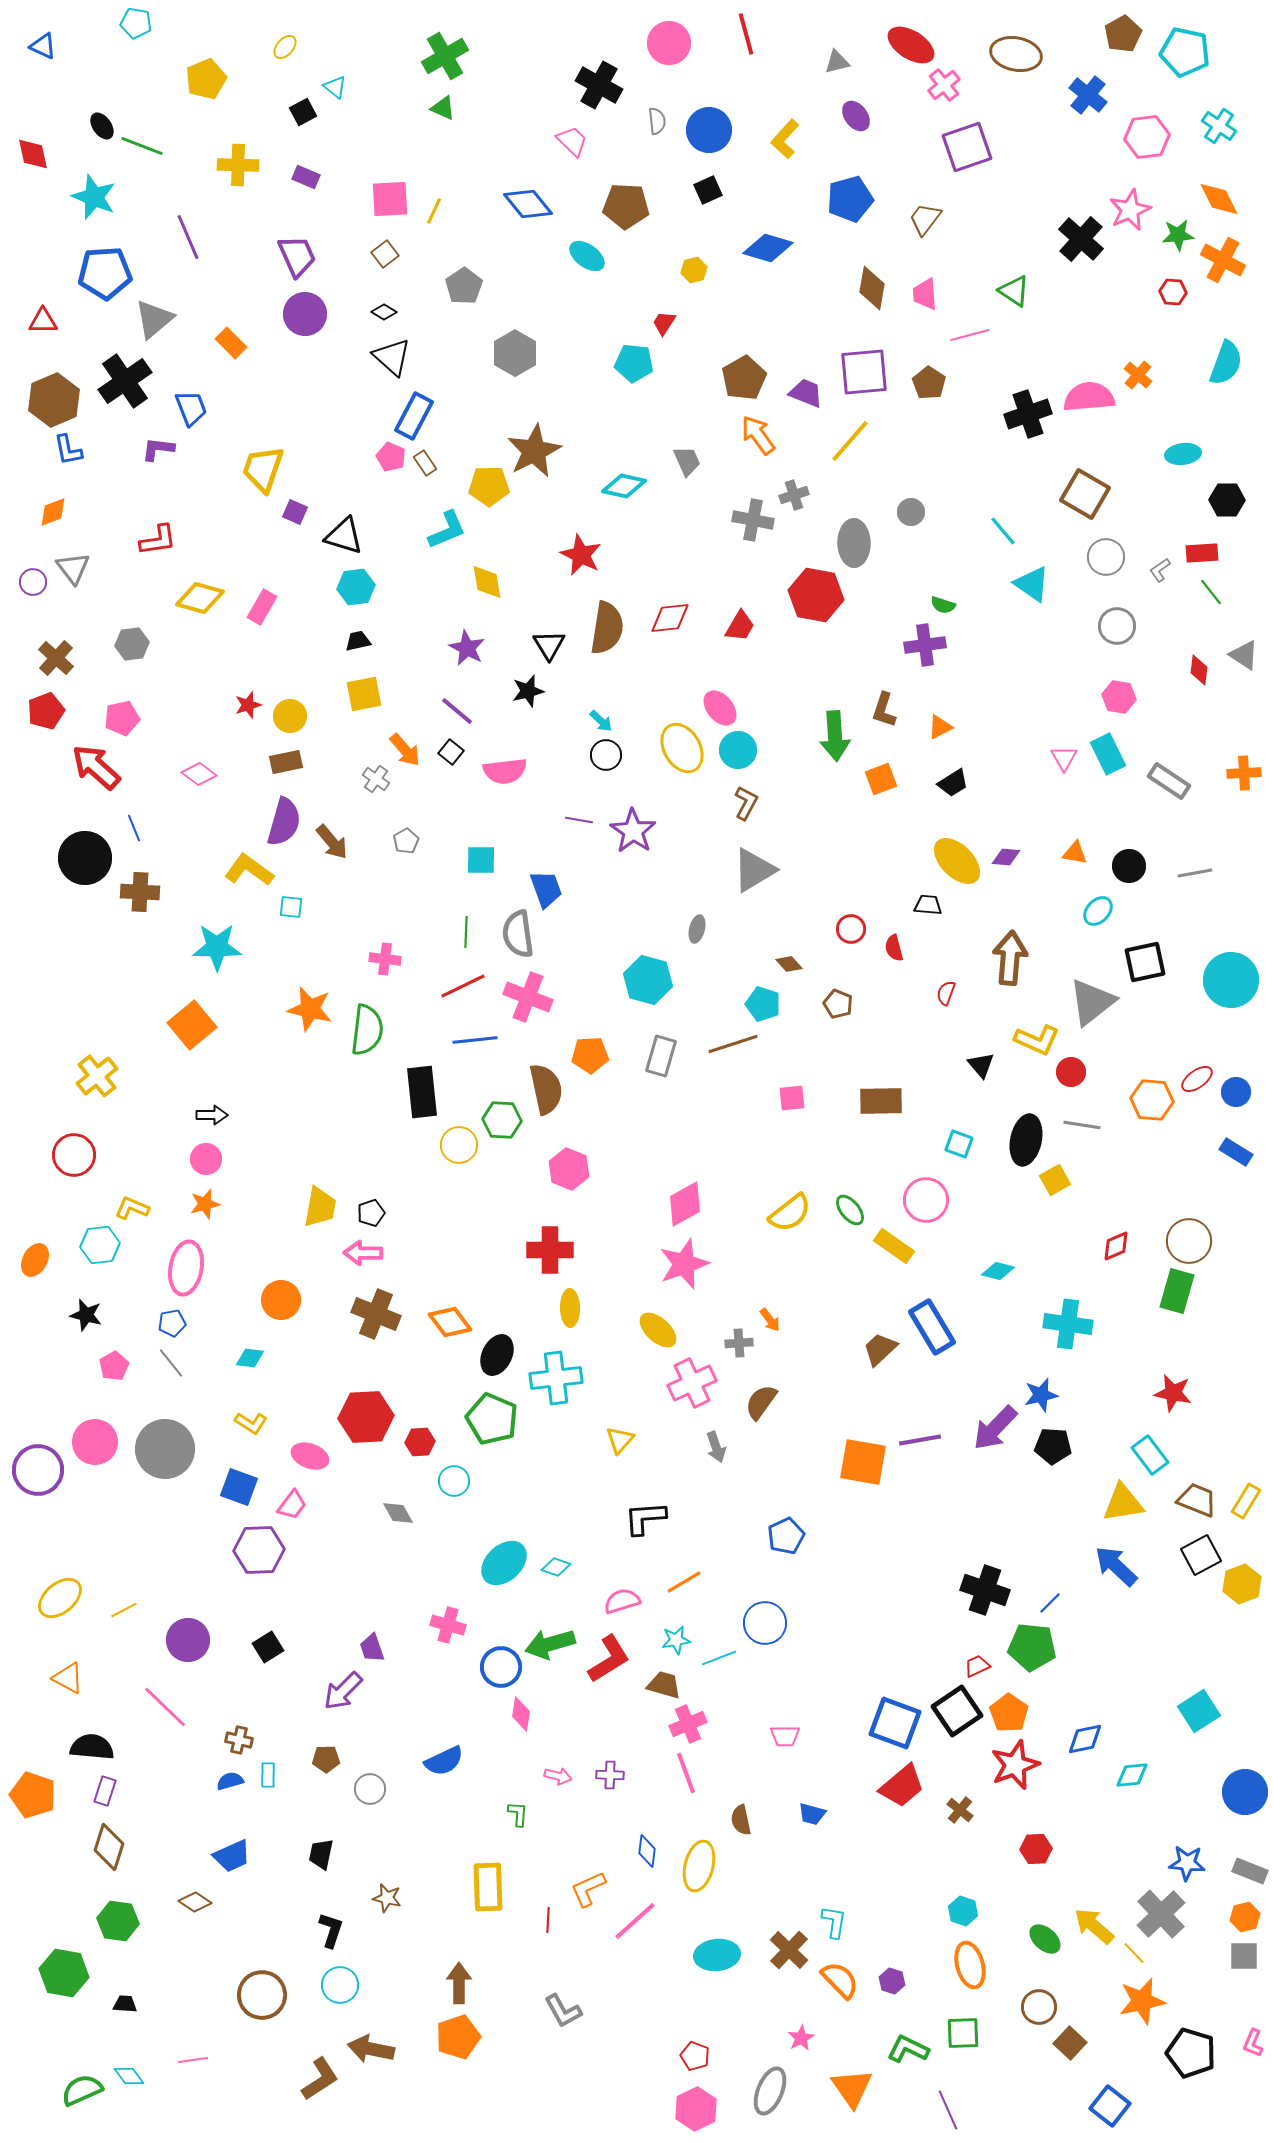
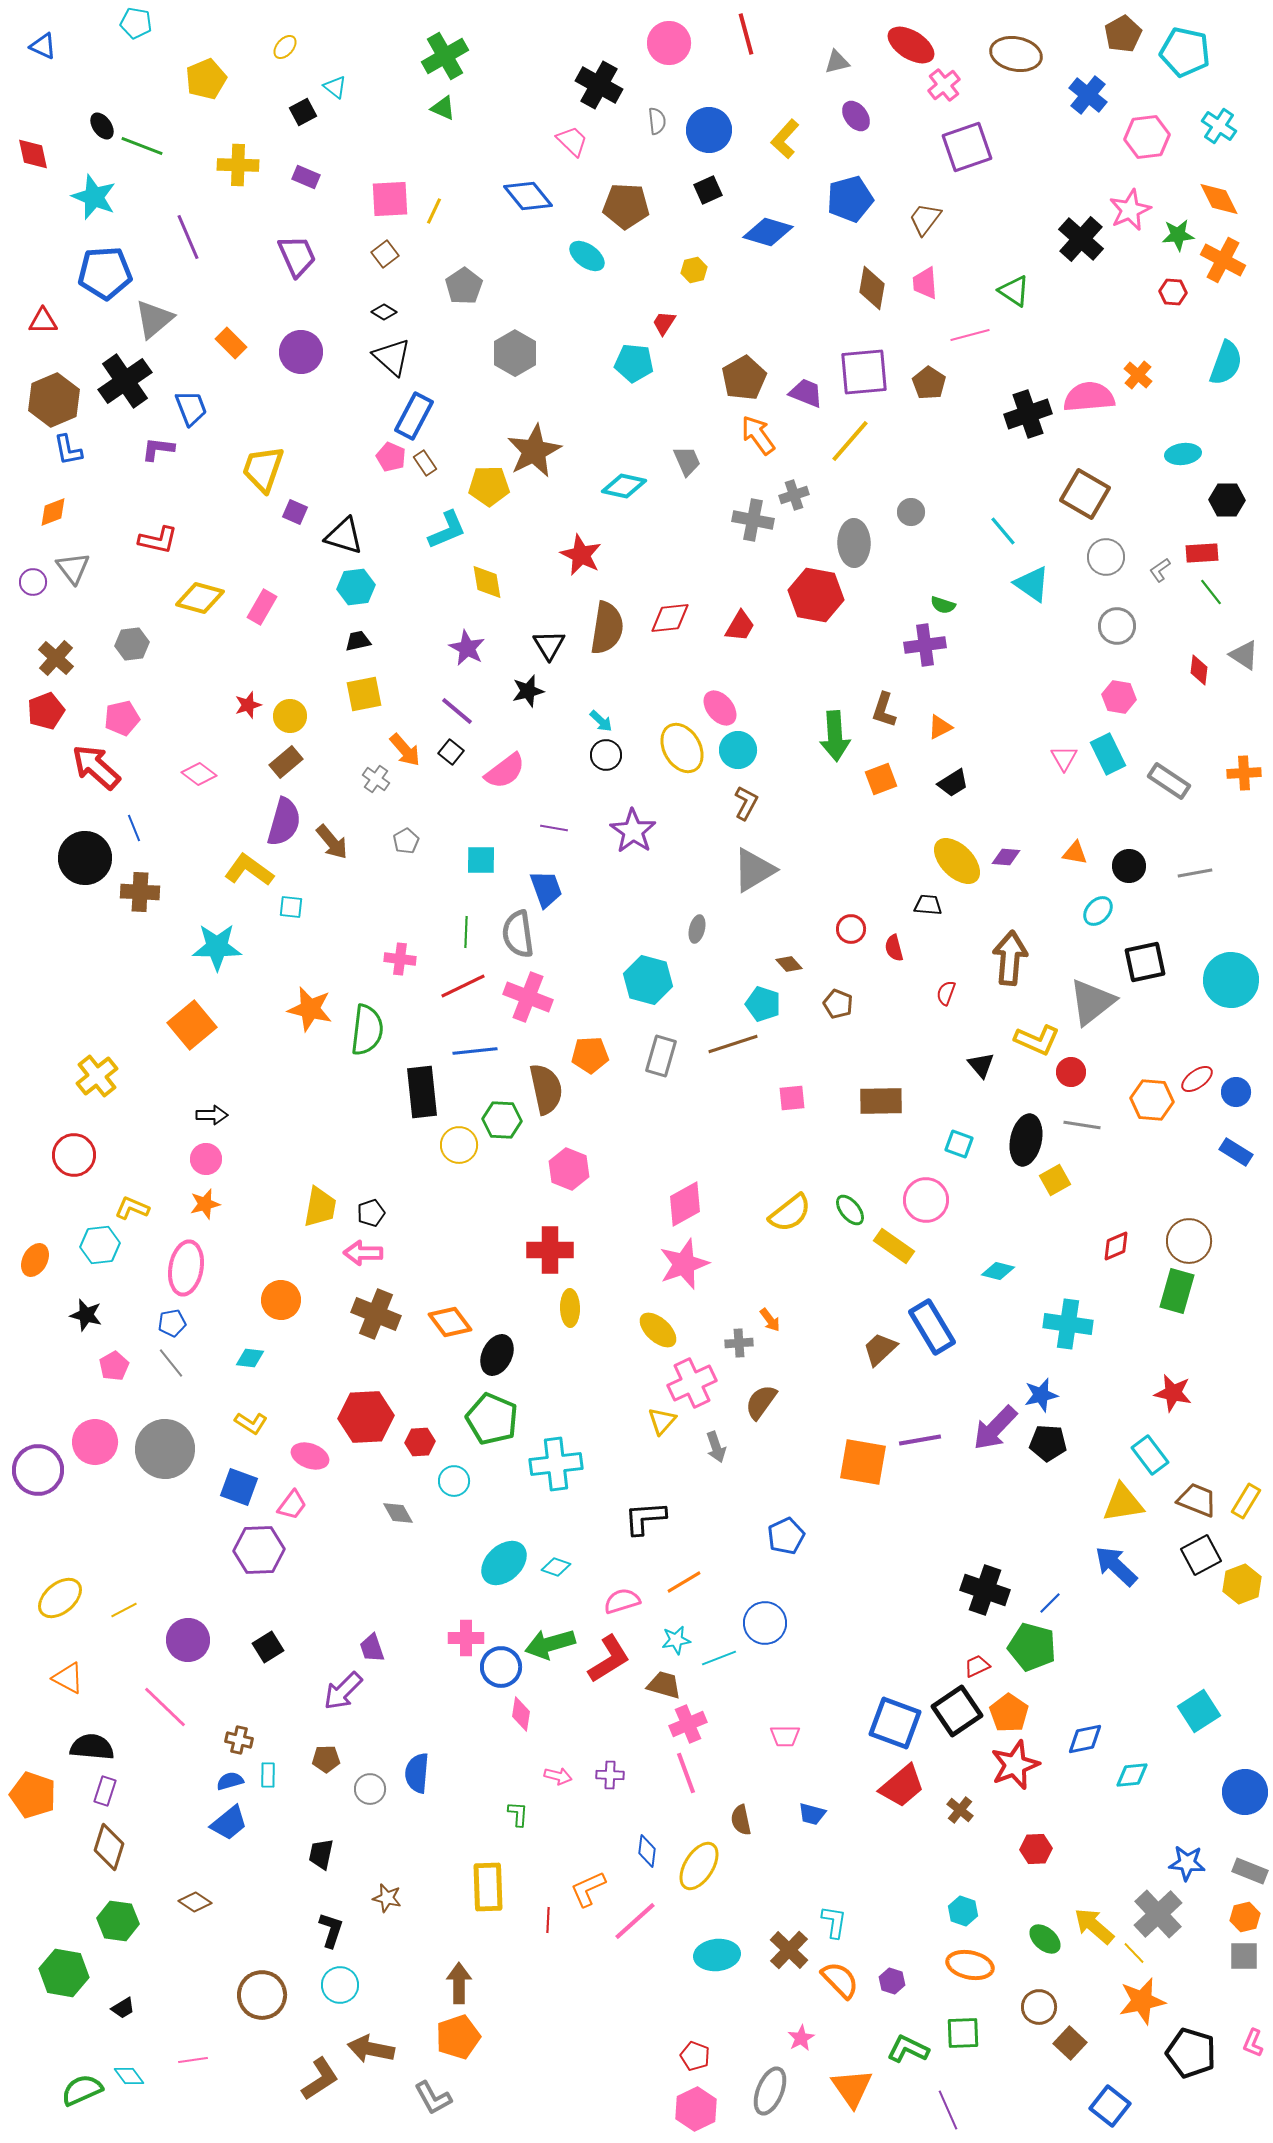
blue diamond at (528, 204): moved 8 px up
blue diamond at (768, 248): moved 16 px up
pink trapezoid at (925, 294): moved 11 px up
purple circle at (305, 314): moved 4 px left, 38 px down
red L-shape at (158, 540): rotated 21 degrees clockwise
brown rectangle at (286, 762): rotated 28 degrees counterclockwise
pink semicircle at (505, 771): rotated 30 degrees counterclockwise
purple line at (579, 820): moved 25 px left, 8 px down
pink cross at (385, 959): moved 15 px right
blue line at (475, 1040): moved 11 px down
cyan cross at (556, 1378): moved 86 px down
yellow triangle at (620, 1440): moved 42 px right, 19 px up
black pentagon at (1053, 1446): moved 5 px left, 3 px up
pink cross at (448, 1625): moved 18 px right, 13 px down; rotated 16 degrees counterclockwise
green pentagon at (1032, 1647): rotated 9 degrees clockwise
blue semicircle at (444, 1761): moved 27 px left, 12 px down; rotated 120 degrees clockwise
blue trapezoid at (232, 1856): moved 3 px left, 33 px up; rotated 15 degrees counterclockwise
yellow ellipse at (699, 1866): rotated 18 degrees clockwise
gray cross at (1161, 1914): moved 3 px left
orange ellipse at (970, 1965): rotated 63 degrees counterclockwise
black trapezoid at (125, 2004): moved 2 px left, 4 px down; rotated 145 degrees clockwise
gray L-shape at (563, 2011): moved 130 px left, 87 px down
